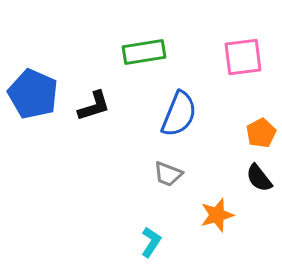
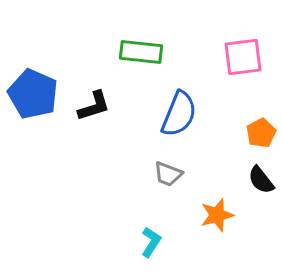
green rectangle: moved 3 px left; rotated 15 degrees clockwise
black semicircle: moved 2 px right, 2 px down
